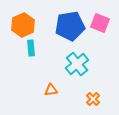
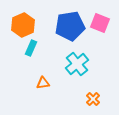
cyan rectangle: rotated 28 degrees clockwise
orange triangle: moved 8 px left, 7 px up
